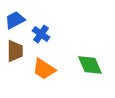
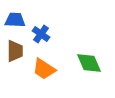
blue trapezoid: rotated 30 degrees clockwise
green diamond: moved 1 px left, 2 px up
